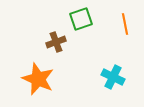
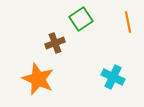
green square: rotated 15 degrees counterclockwise
orange line: moved 3 px right, 2 px up
brown cross: moved 1 px left, 1 px down
